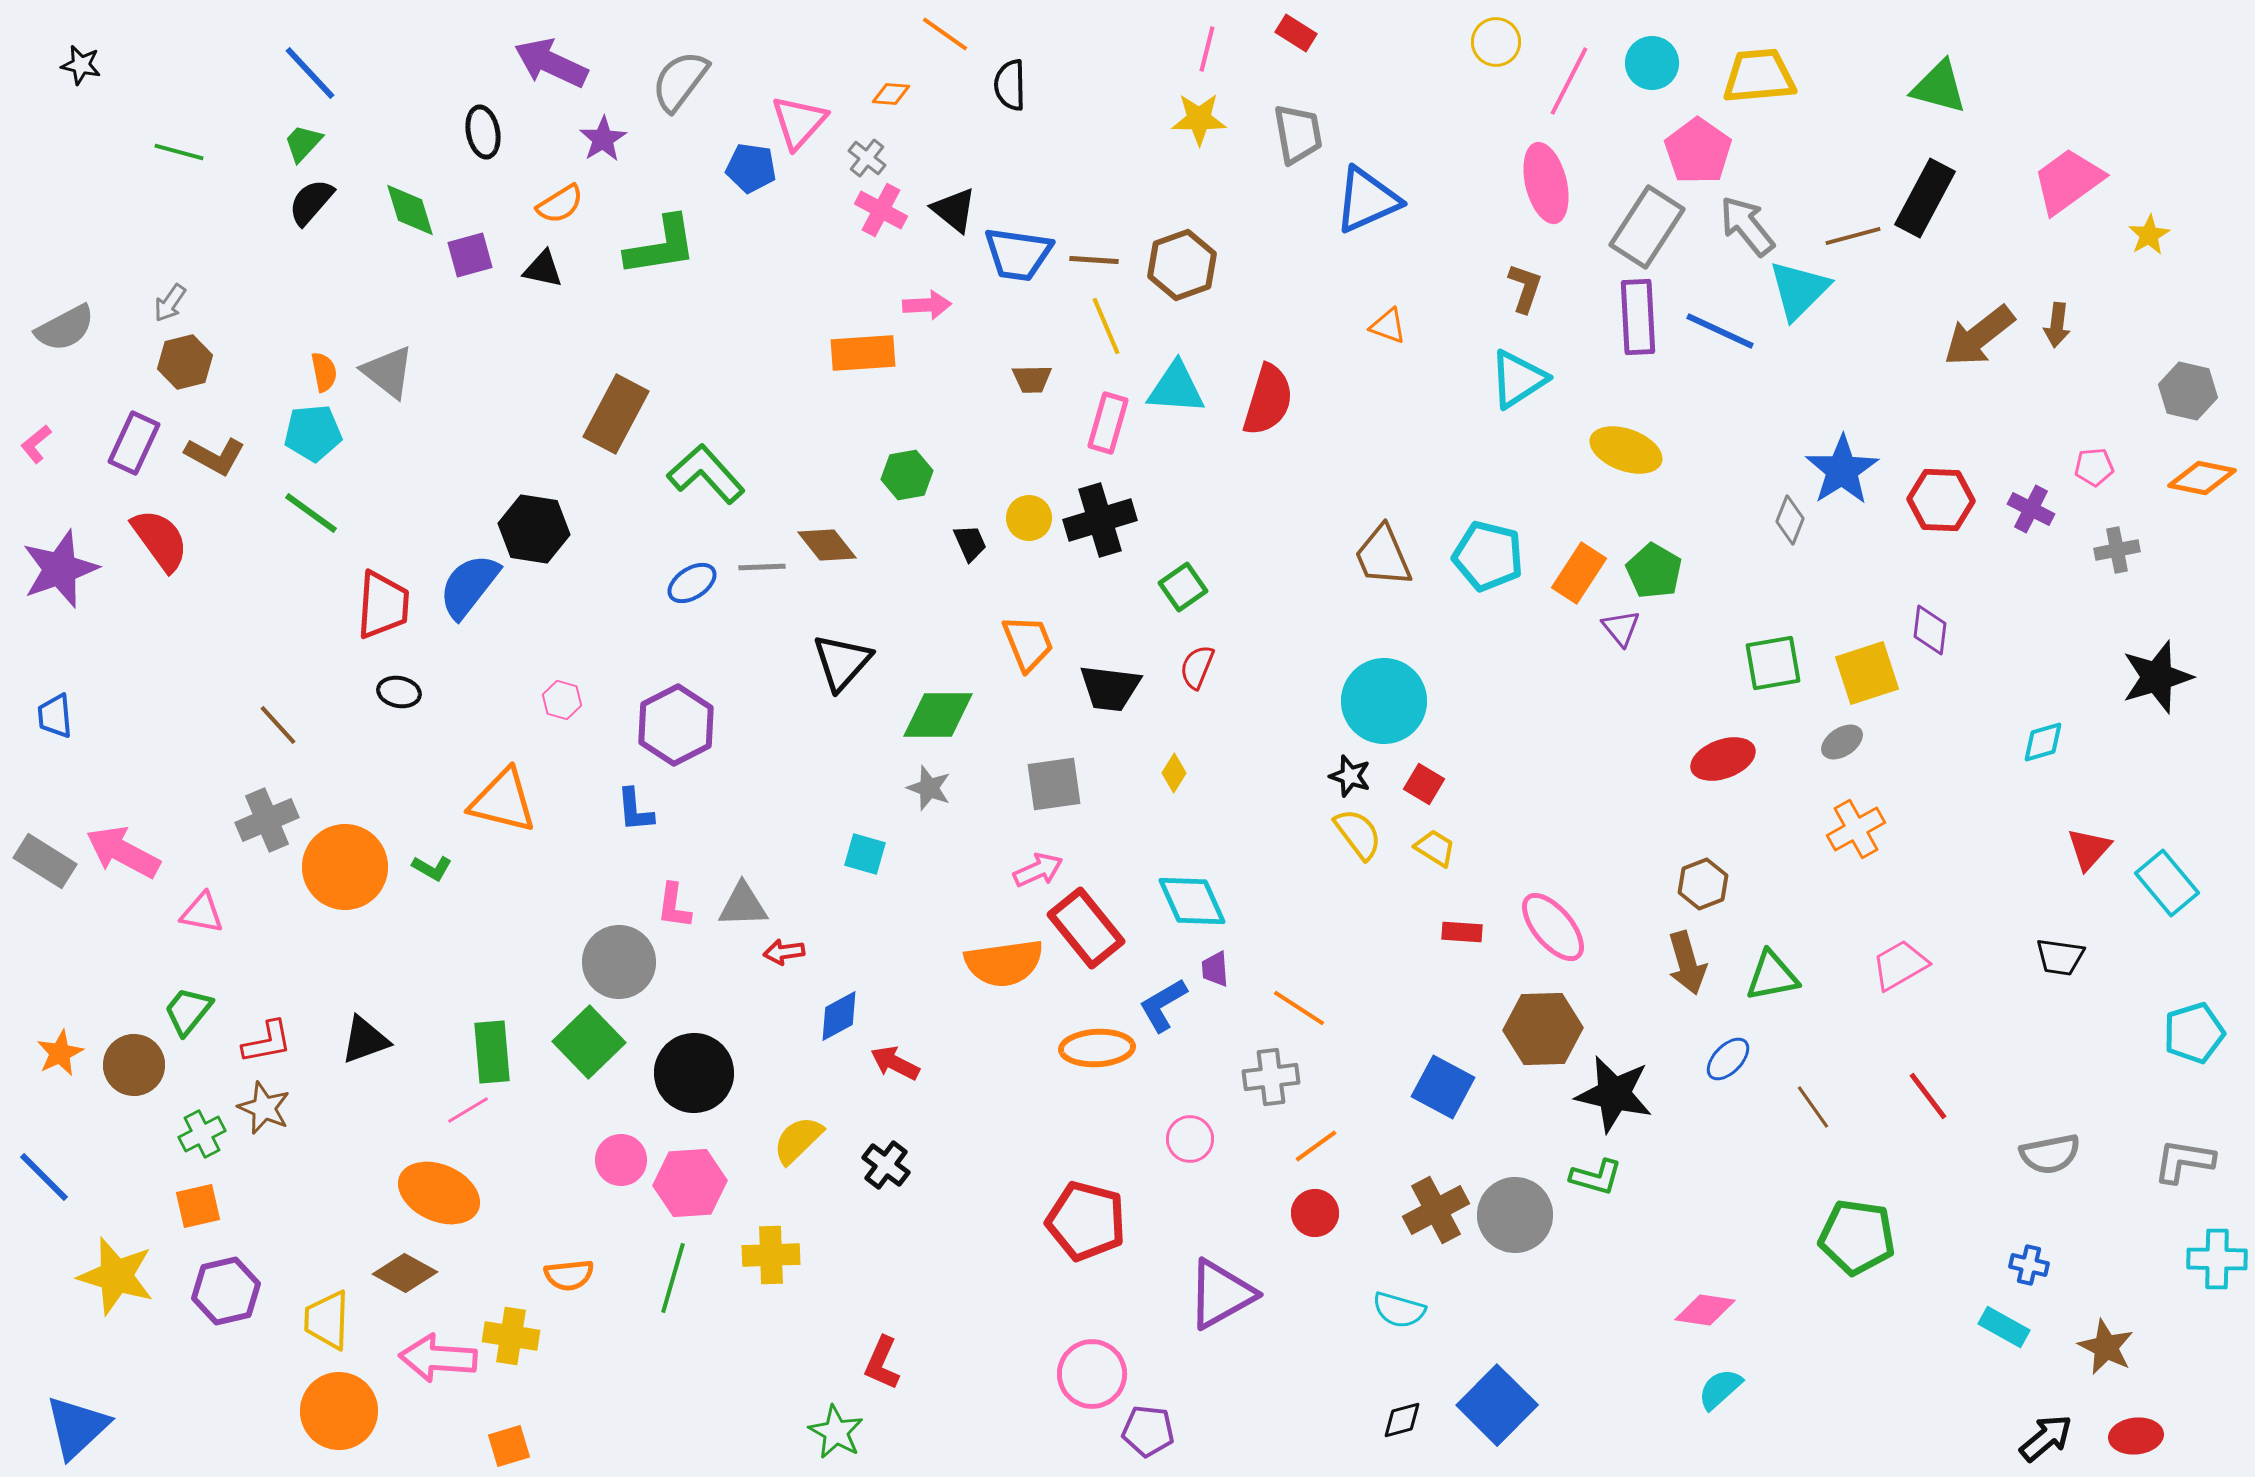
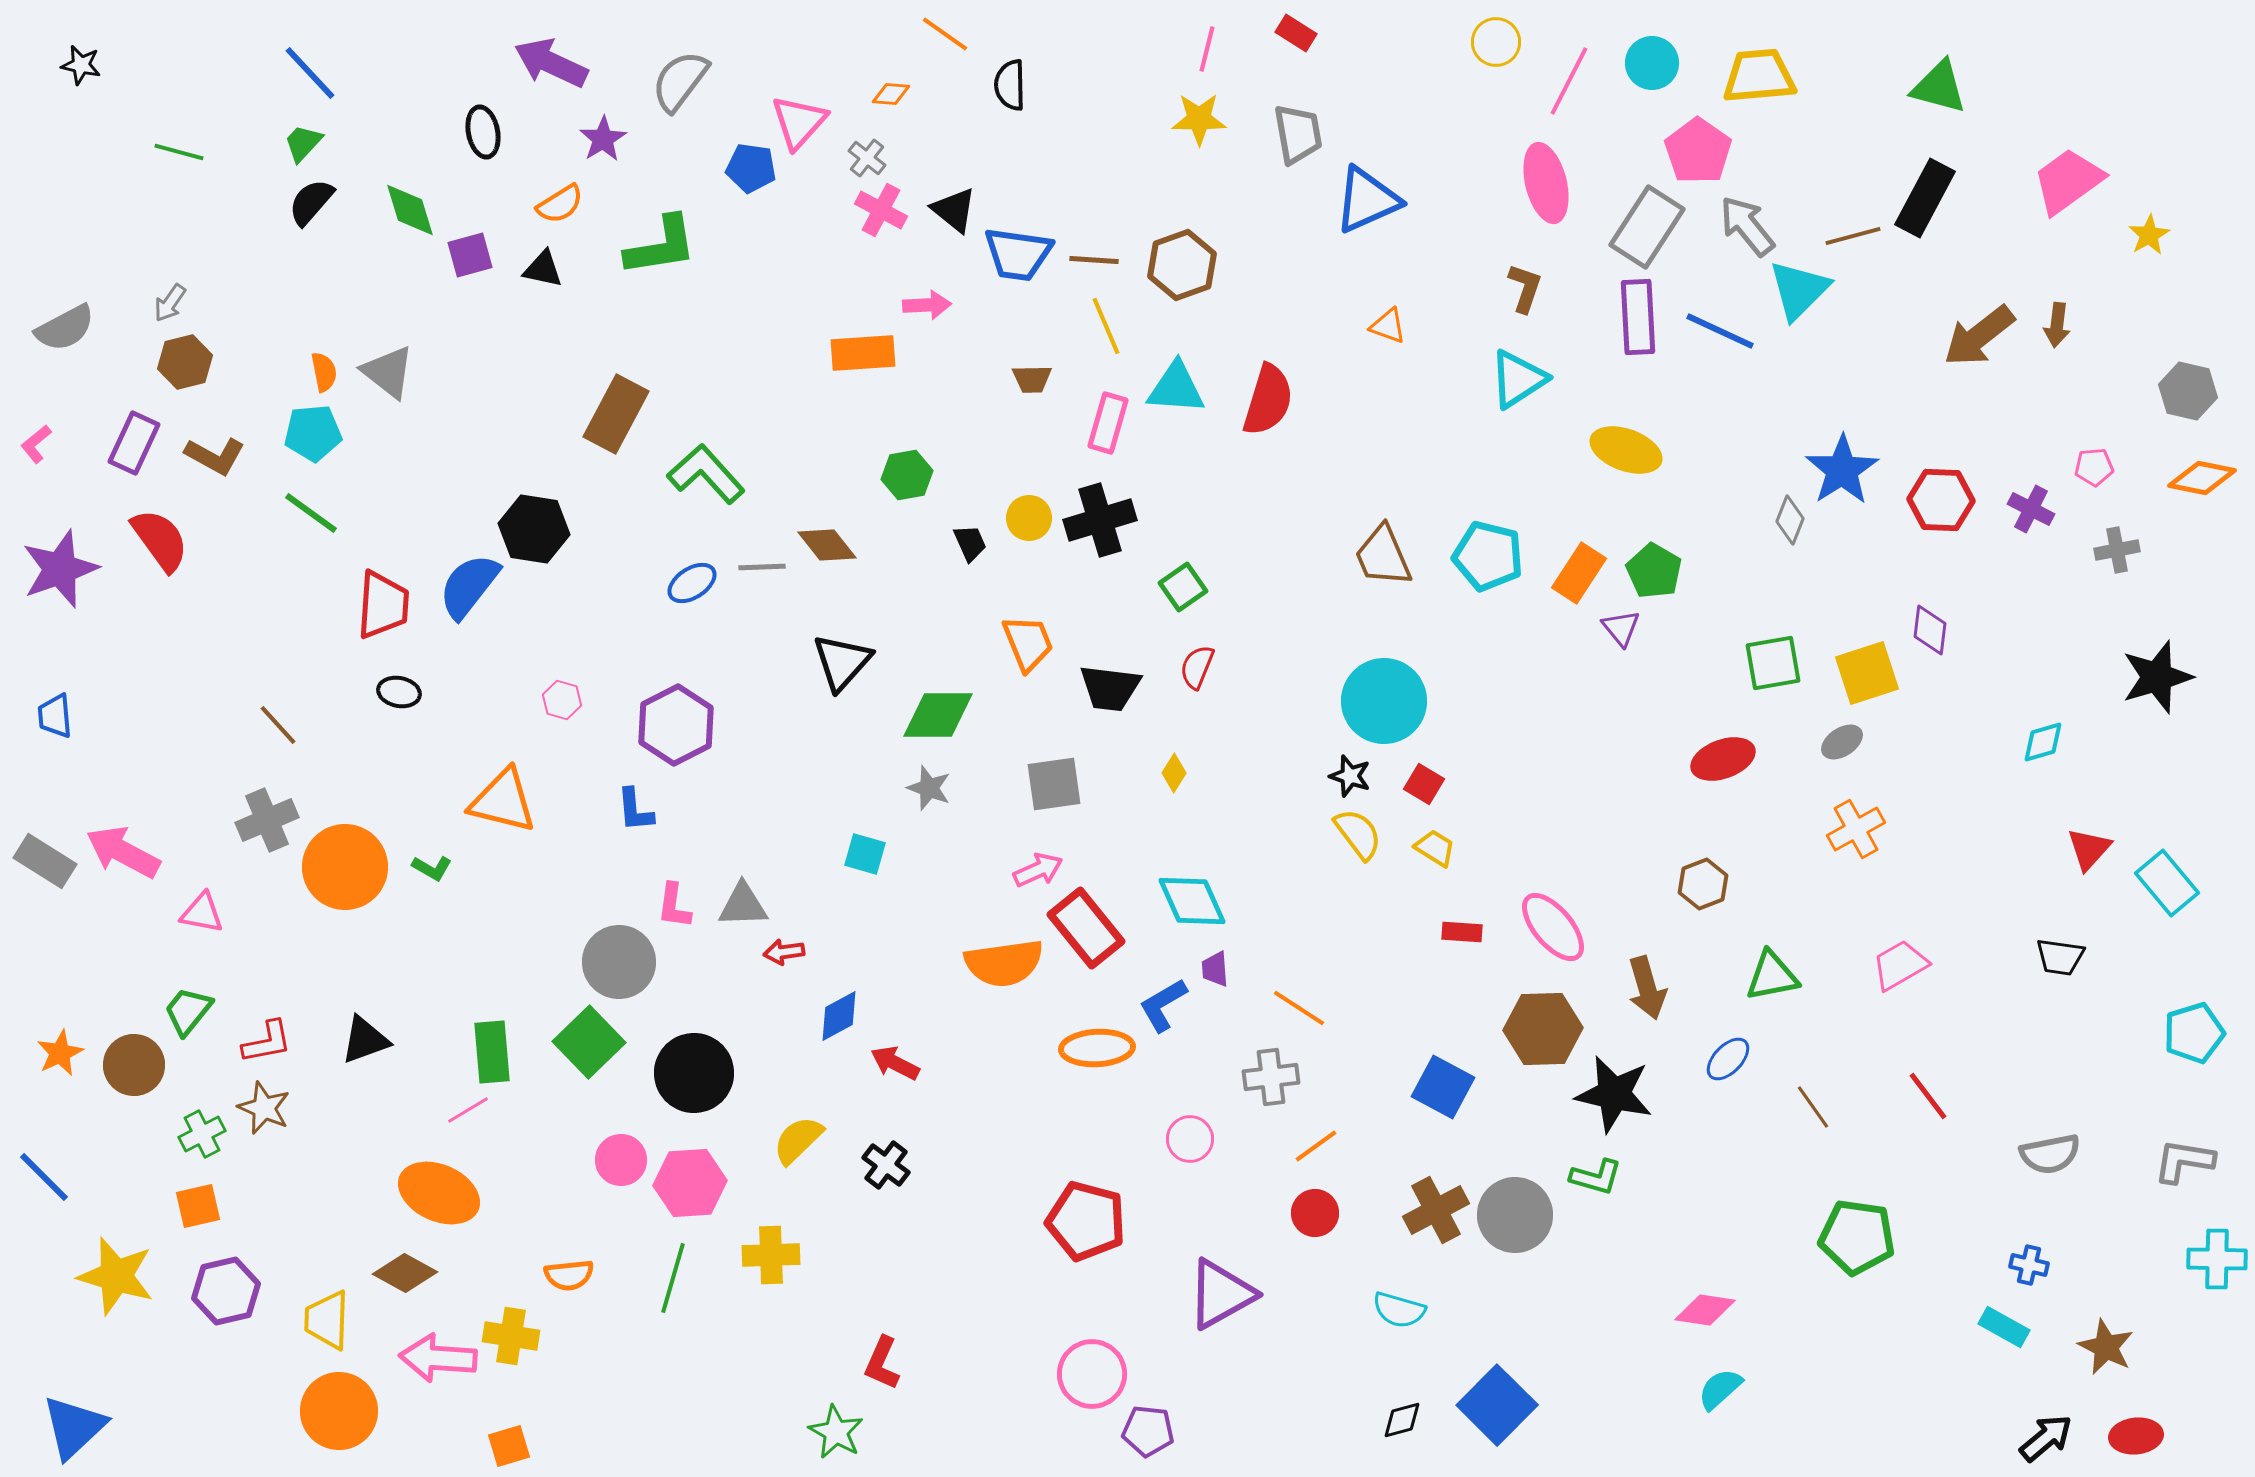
brown arrow at (1687, 963): moved 40 px left, 25 px down
blue triangle at (77, 1427): moved 3 px left
